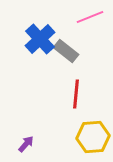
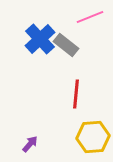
gray rectangle: moved 6 px up
purple arrow: moved 4 px right
